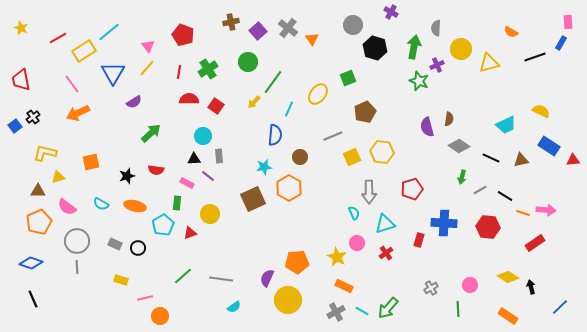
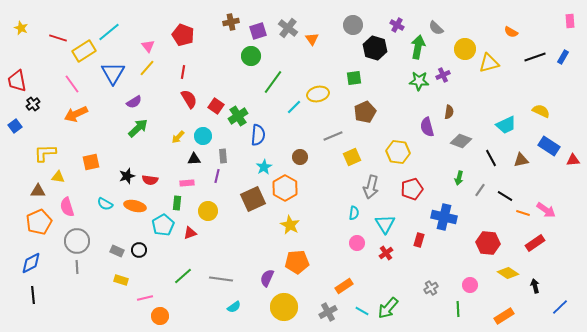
purple cross at (391, 12): moved 6 px right, 13 px down
pink rectangle at (568, 22): moved 2 px right, 1 px up
gray semicircle at (436, 28): rotated 49 degrees counterclockwise
purple square at (258, 31): rotated 24 degrees clockwise
red line at (58, 38): rotated 48 degrees clockwise
blue rectangle at (561, 43): moved 2 px right, 14 px down
green arrow at (414, 47): moved 4 px right
yellow circle at (461, 49): moved 4 px right
green circle at (248, 62): moved 3 px right, 6 px up
purple cross at (437, 65): moved 6 px right, 10 px down
green cross at (208, 69): moved 30 px right, 47 px down
red line at (179, 72): moved 4 px right
green square at (348, 78): moved 6 px right; rotated 14 degrees clockwise
red trapezoid at (21, 80): moved 4 px left, 1 px down
green star at (419, 81): rotated 18 degrees counterclockwise
yellow ellipse at (318, 94): rotated 40 degrees clockwise
red semicircle at (189, 99): rotated 60 degrees clockwise
yellow arrow at (254, 102): moved 76 px left, 35 px down
cyan line at (289, 109): moved 5 px right, 2 px up; rotated 21 degrees clockwise
orange arrow at (78, 113): moved 2 px left, 1 px down
black cross at (33, 117): moved 13 px up
brown semicircle at (449, 119): moved 7 px up
green arrow at (151, 133): moved 13 px left, 5 px up
blue semicircle at (275, 135): moved 17 px left
gray diamond at (459, 146): moved 2 px right, 5 px up; rotated 15 degrees counterclockwise
yellow hexagon at (382, 152): moved 16 px right
yellow L-shape at (45, 153): rotated 15 degrees counterclockwise
gray rectangle at (219, 156): moved 4 px right
black line at (491, 158): rotated 36 degrees clockwise
cyan star at (264, 167): rotated 21 degrees counterclockwise
red semicircle at (156, 170): moved 6 px left, 10 px down
purple line at (208, 176): moved 9 px right; rotated 64 degrees clockwise
yellow triangle at (58, 177): rotated 24 degrees clockwise
green arrow at (462, 177): moved 3 px left, 1 px down
pink rectangle at (187, 183): rotated 32 degrees counterclockwise
orange hexagon at (289, 188): moved 4 px left
gray line at (480, 190): rotated 24 degrees counterclockwise
gray arrow at (369, 192): moved 2 px right, 5 px up; rotated 15 degrees clockwise
cyan semicircle at (101, 204): moved 4 px right
pink semicircle at (67, 207): rotated 36 degrees clockwise
pink arrow at (546, 210): rotated 30 degrees clockwise
cyan semicircle at (354, 213): rotated 32 degrees clockwise
yellow circle at (210, 214): moved 2 px left, 3 px up
blue cross at (444, 223): moved 6 px up; rotated 10 degrees clockwise
cyan triangle at (385, 224): rotated 45 degrees counterclockwise
red hexagon at (488, 227): moved 16 px down
gray rectangle at (115, 244): moved 2 px right, 7 px down
black circle at (138, 248): moved 1 px right, 2 px down
yellow star at (337, 257): moved 47 px left, 32 px up
blue diamond at (31, 263): rotated 45 degrees counterclockwise
yellow diamond at (508, 277): moved 4 px up
orange rectangle at (344, 286): rotated 60 degrees counterclockwise
black arrow at (531, 287): moved 4 px right, 1 px up
black line at (33, 299): moved 4 px up; rotated 18 degrees clockwise
yellow circle at (288, 300): moved 4 px left, 7 px down
gray cross at (336, 312): moved 8 px left
orange rectangle at (508, 316): moved 4 px left; rotated 66 degrees counterclockwise
